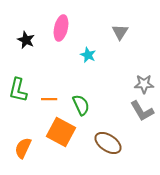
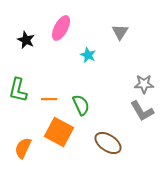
pink ellipse: rotated 15 degrees clockwise
orange square: moved 2 px left
